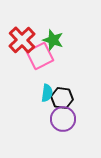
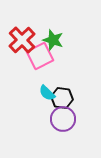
cyan semicircle: rotated 126 degrees clockwise
